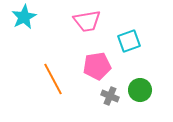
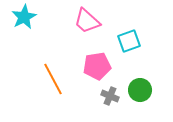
pink trapezoid: rotated 52 degrees clockwise
